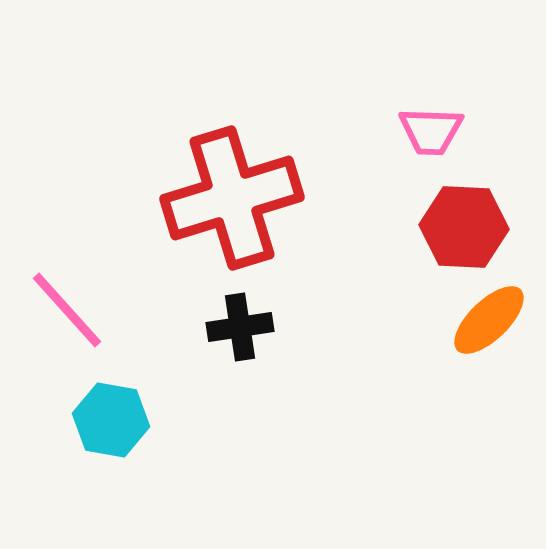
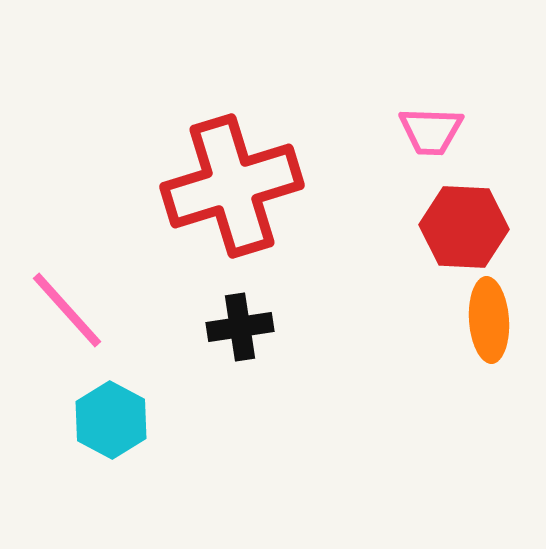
red cross: moved 12 px up
orange ellipse: rotated 50 degrees counterclockwise
cyan hexagon: rotated 18 degrees clockwise
